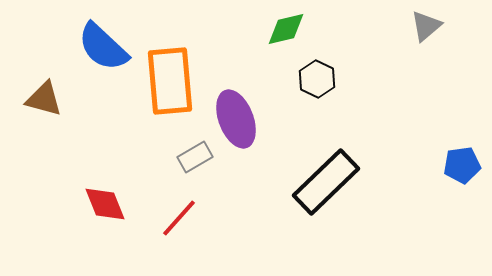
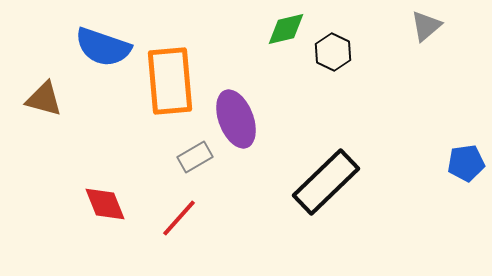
blue semicircle: rotated 24 degrees counterclockwise
black hexagon: moved 16 px right, 27 px up
blue pentagon: moved 4 px right, 2 px up
